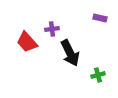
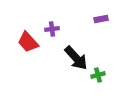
purple rectangle: moved 1 px right, 1 px down; rotated 24 degrees counterclockwise
red trapezoid: moved 1 px right
black arrow: moved 6 px right, 5 px down; rotated 16 degrees counterclockwise
